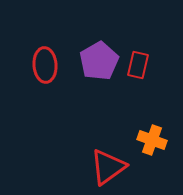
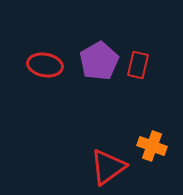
red ellipse: rotated 76 degrees counterclockwise
orange cross: moved 6 px down
